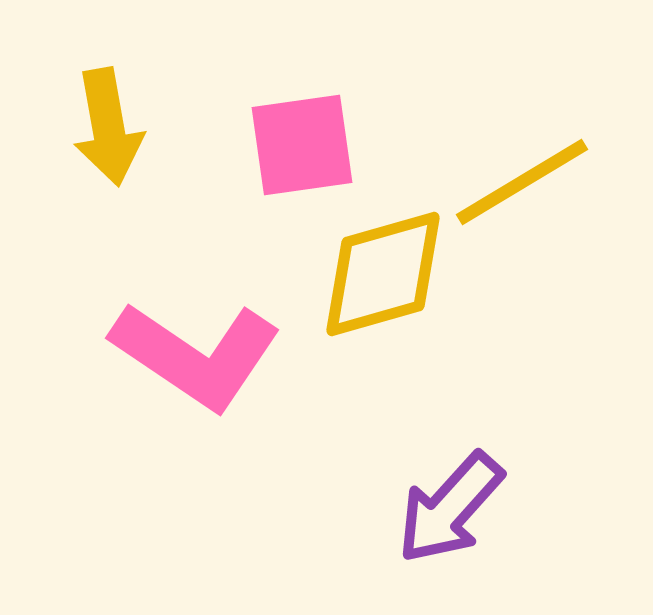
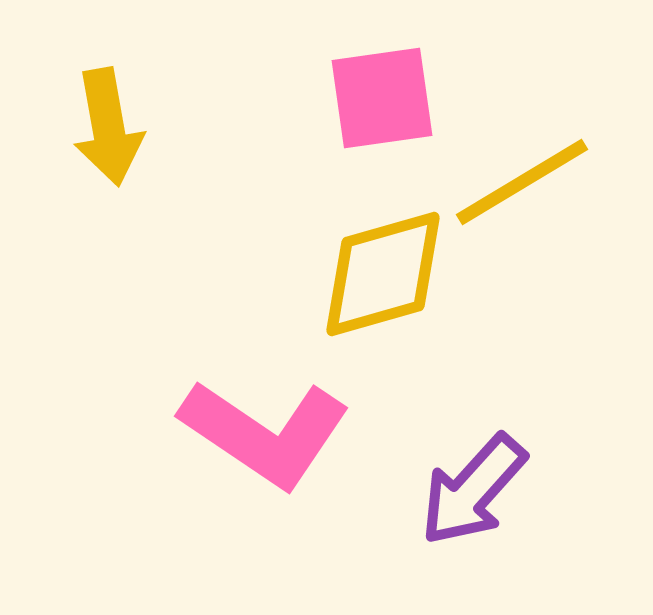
pink square: moved 80 px right, 47 px up
pink L-shape: moved 69 px right, 78 px down
purple arrow: moved 23 px right, 18 px up
